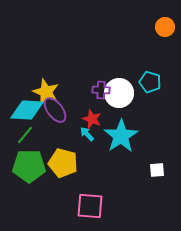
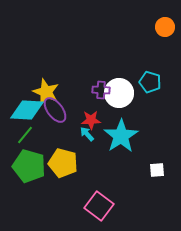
red star: moved 1 px left, 1 px down; rotated 24 degrees counterclockwise
green pentagon: rotated 16 degrees clockwise
pink square: moved 9 px right; rotated 32 degrees clockwise
